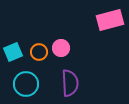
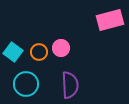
cyan square: rotated 30 degrees counterclockwise
purple semicircle: moved 2 px down
